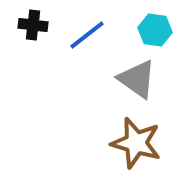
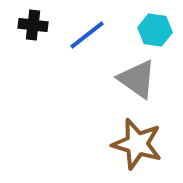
brown star: moved 1 px right, 1 px down
